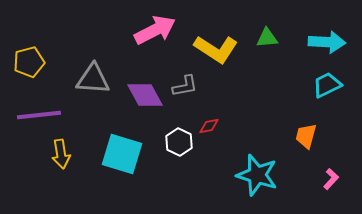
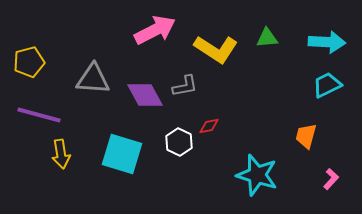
purple line: rotated 21 degrees clockwise
